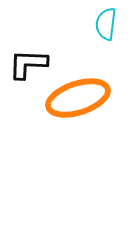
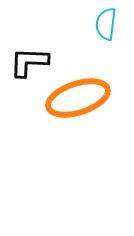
black L-shape: moved 1 px right, 2 px up
